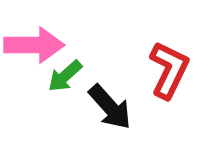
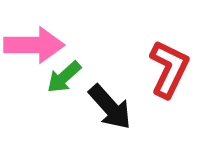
red L-shape: moved 1 px up
green arrow: moved 1 px left, 1 px down
